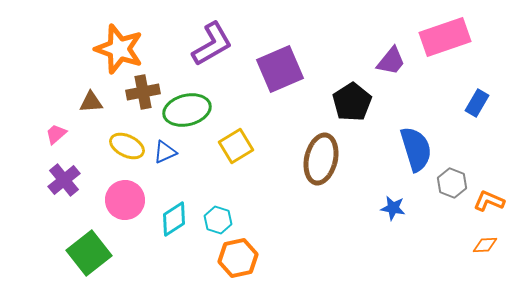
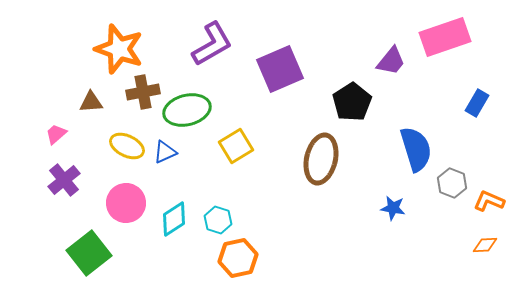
pink circle: moved 1 px right, 3 px down
